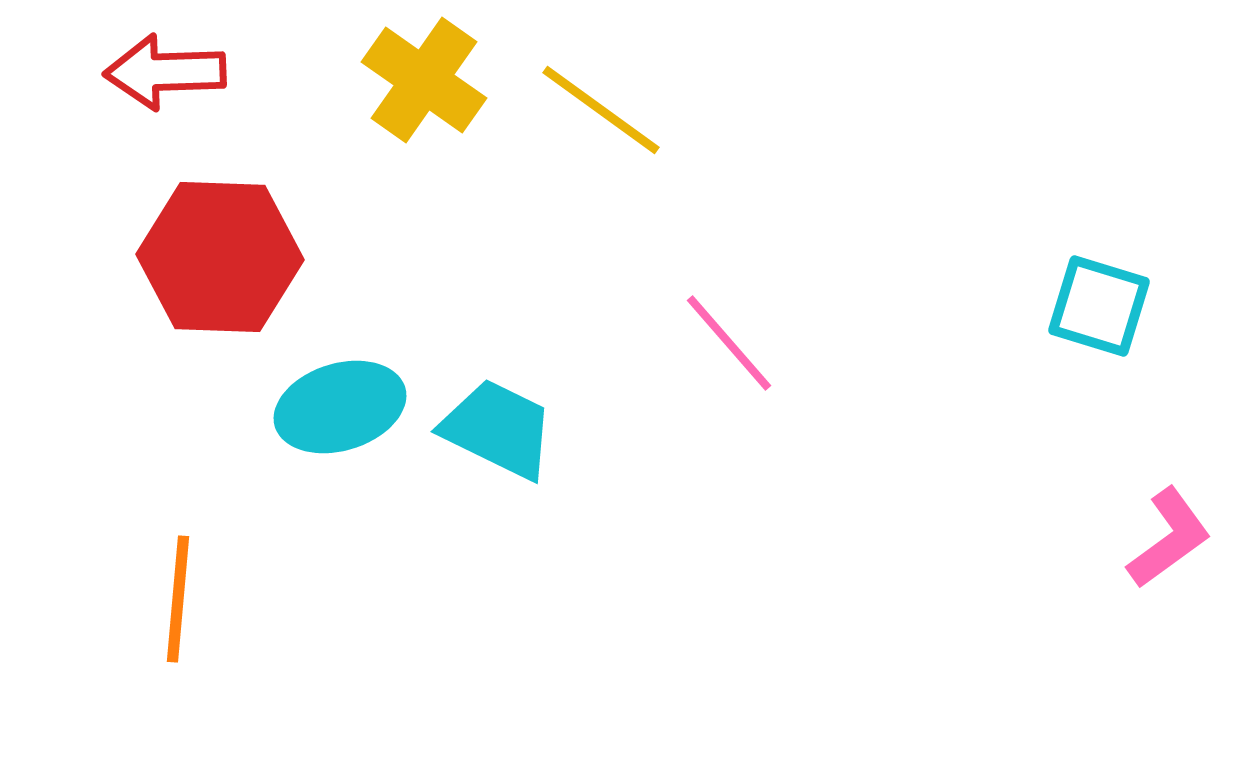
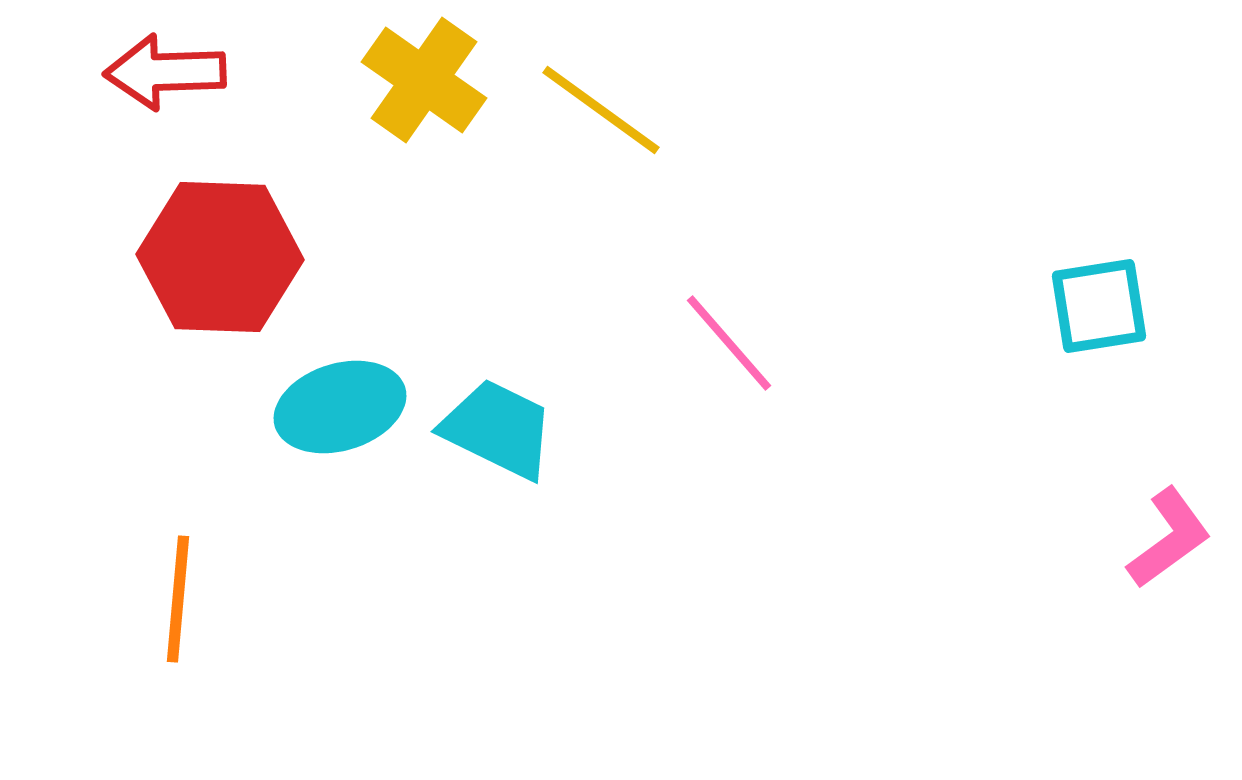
cyan square: rotated 26 degrees counterclockwise
